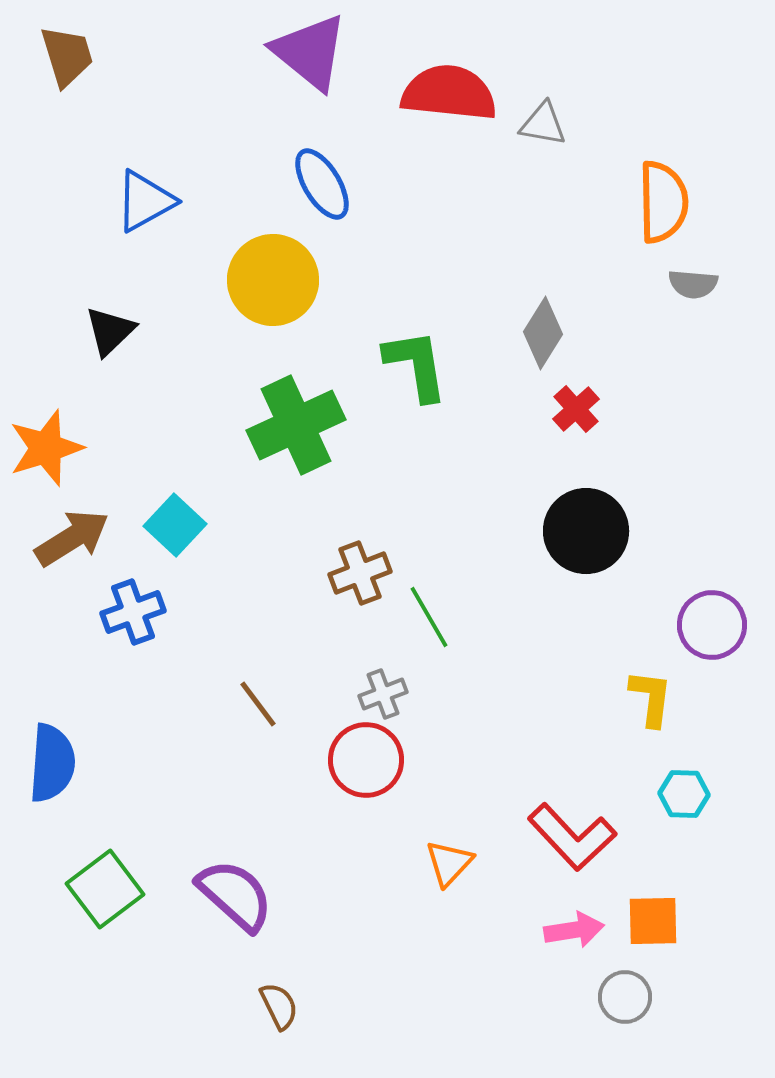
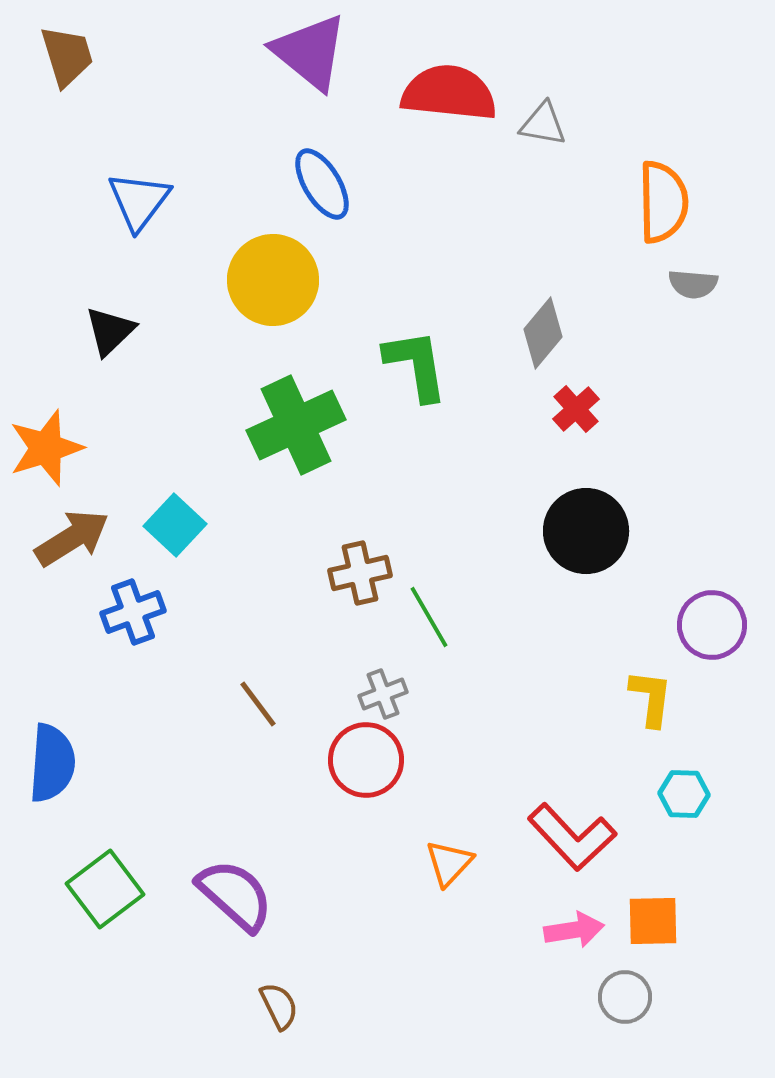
blue triangle: moved 6 px left; rotated 24 degrees counterclockwise
gray diamond: rotated 8 degrees clockwise
brown cross: rotated 8 degrees clockwise
